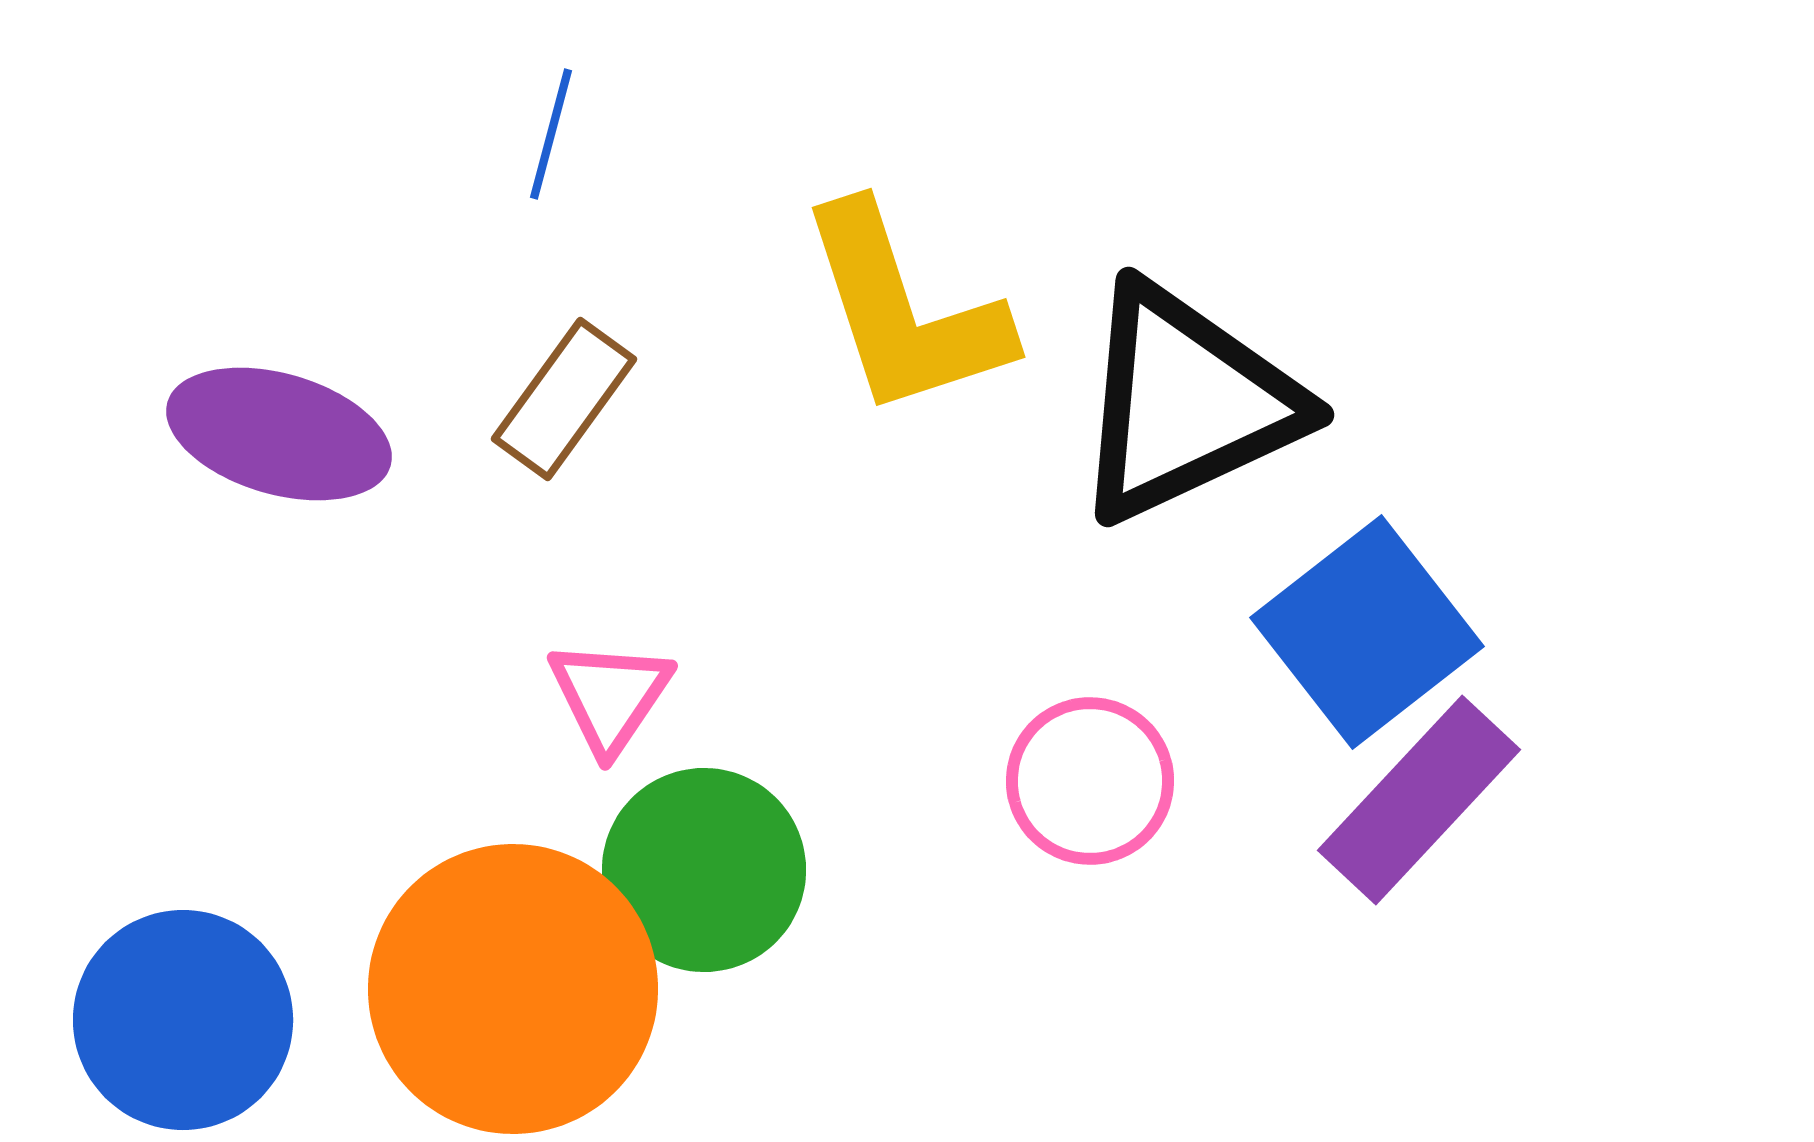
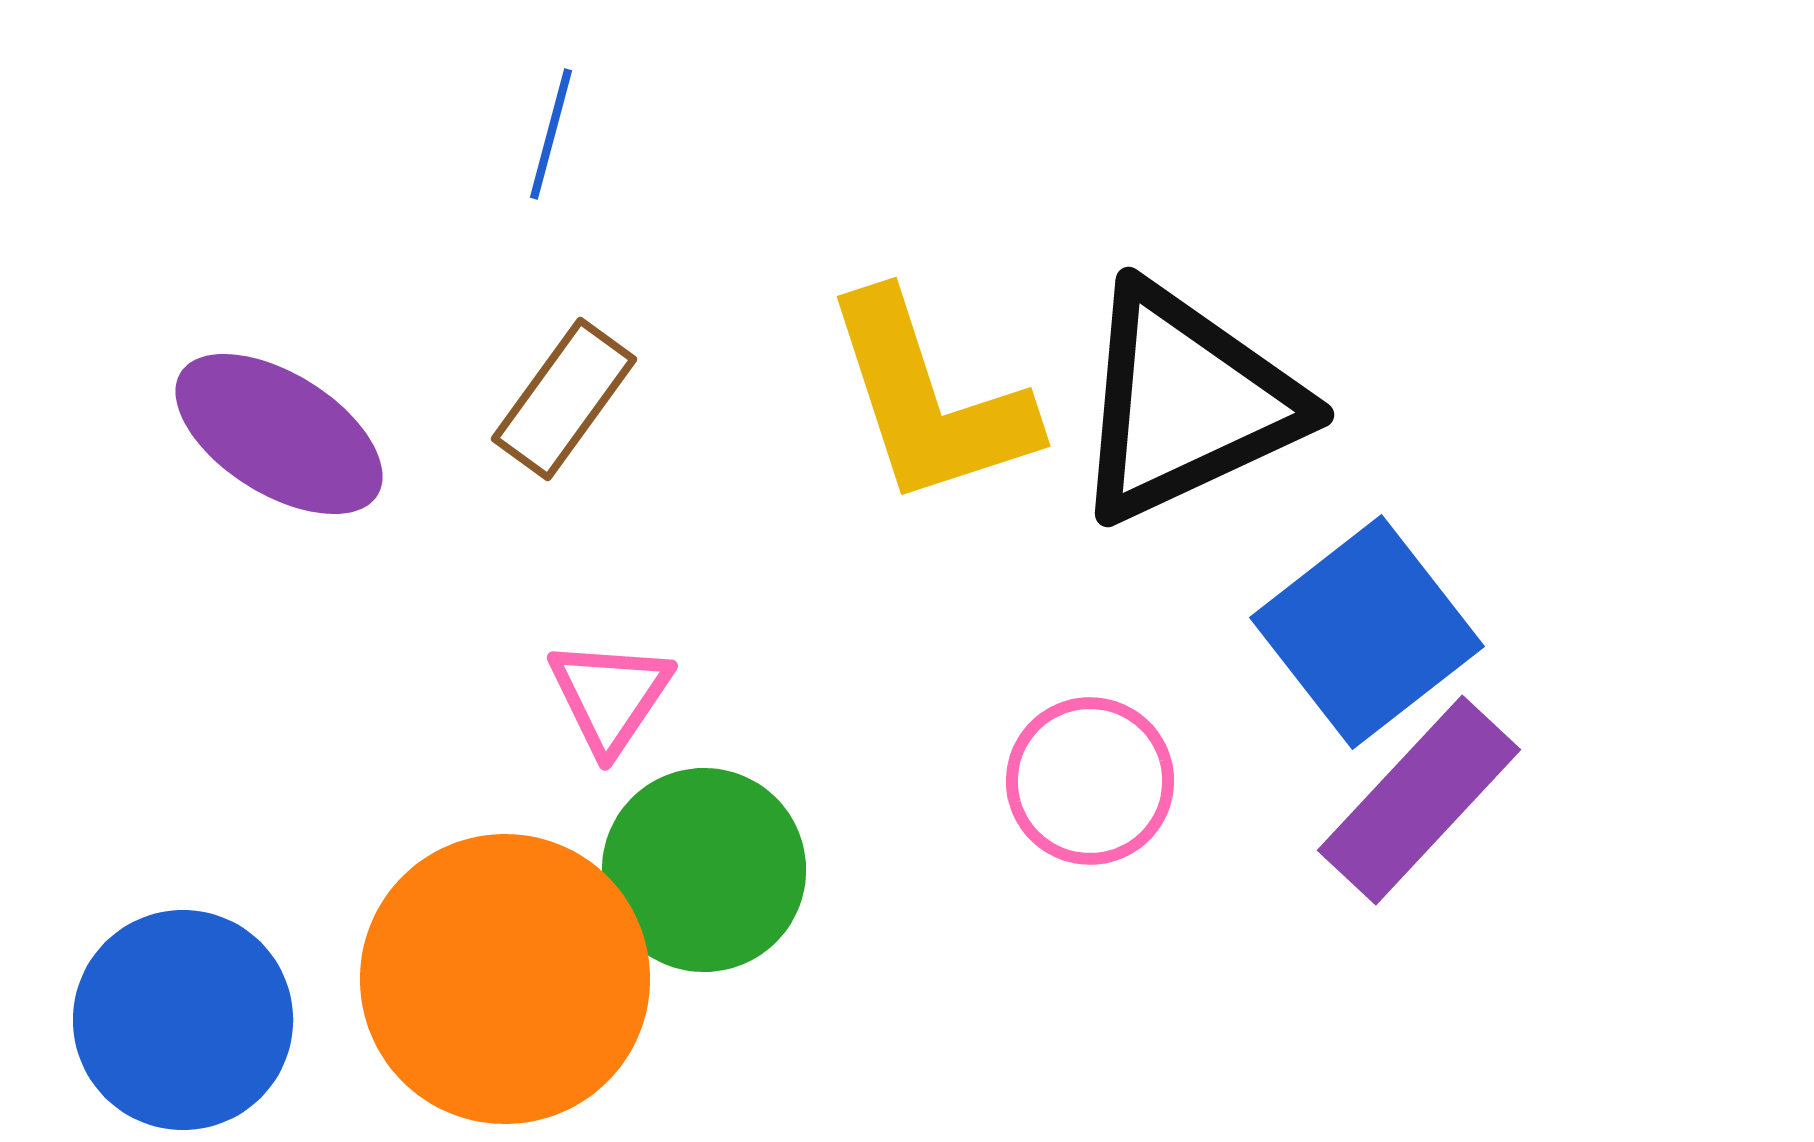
yellow L-shape: moved 25 px right, 89 px down
purple ellipse: rotated 16 degrees clockwise
orange circle: moved 8 px left, 10 px up
